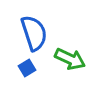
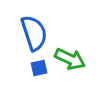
blue square: moved 12 px right; rotated 18 degrees clockwise
